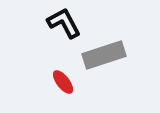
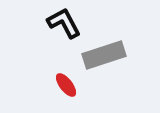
red ellipse: moved 3 px right, 3 px down
